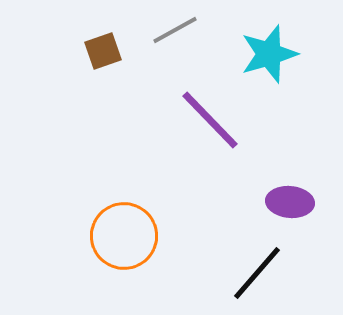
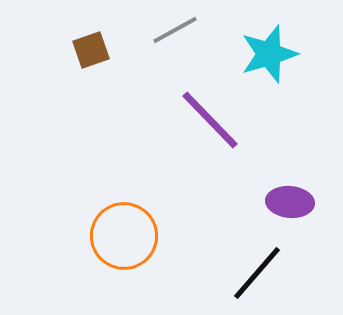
brown square: moved 12 px left, 1 px up
